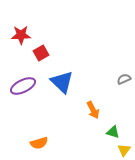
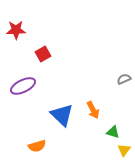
red star: moved 5 px left, 5 px up
red square: moved 2 px right, 1 px down
blue triangle: moved 33 px down
orange semicircle: moved 2 px left, 3 px down
